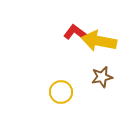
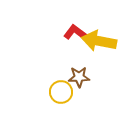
brown star: moved 23 px left; rotated 10 degrees clockwise
